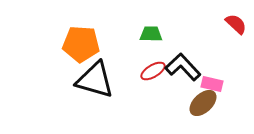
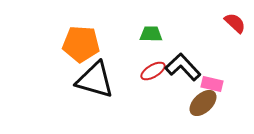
red semicircle: moved 1 px left, 1 px up
